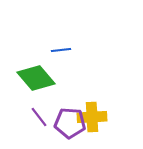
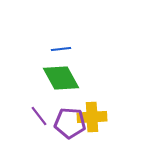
blue line: moved 1 px up
green diamond: moved 25 px right; rotated 12 degrees clockwise
purple line: moved 1 px up
